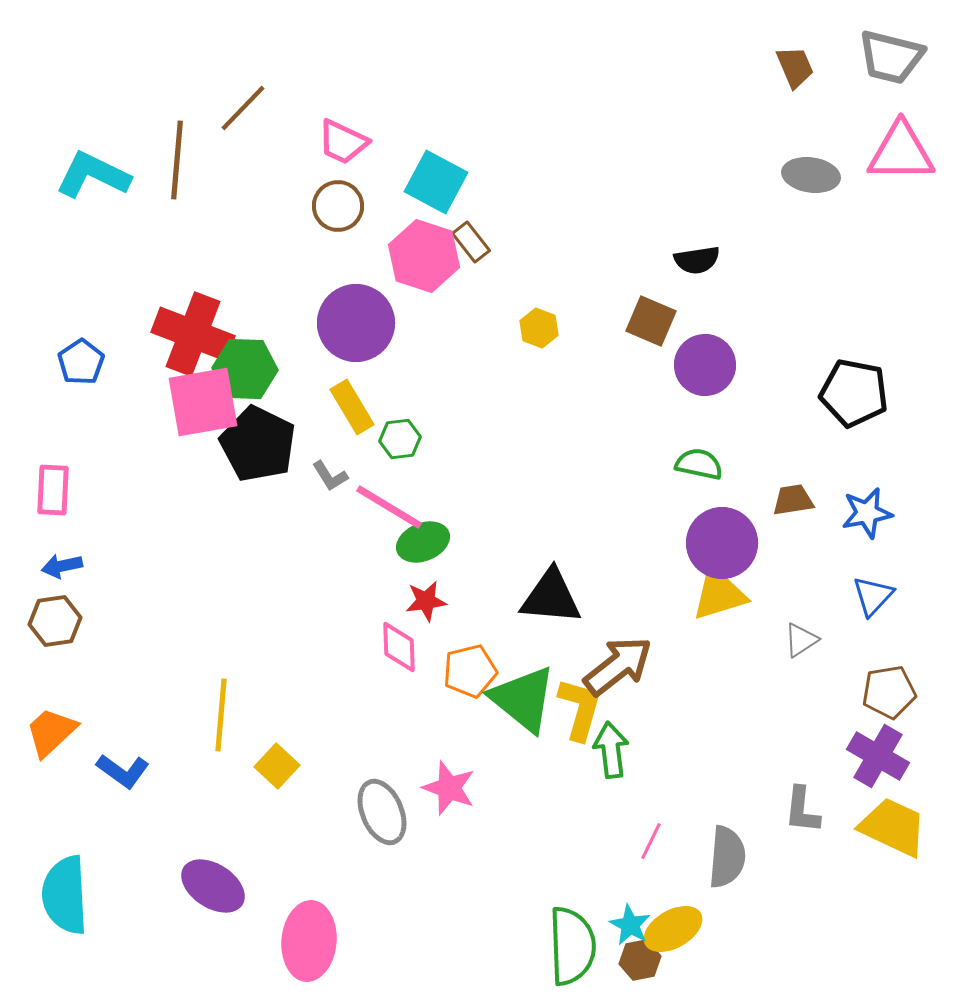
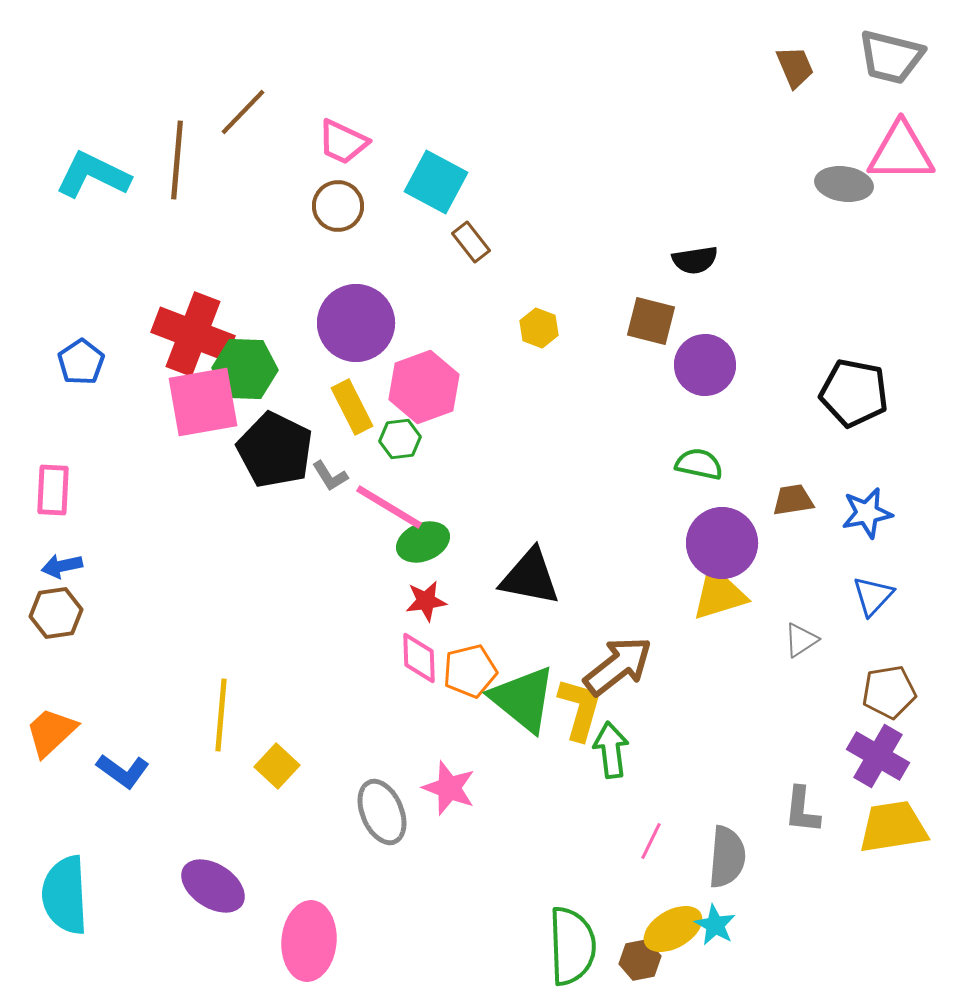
brown line at (243, 108): moved 4 px down
gray ellipse at (811, 175): moved 33 px right, 9 px down
pink hexagon at (424, 256): moved 131 px down; rotated 22 degrees clockwise
black semicircle at (697, 260): moved 2 px left
brown square at (651, 321): rotated 9 degrees counterclockwise
yellow rectangle at (352, 407): rotated 4 degrees clockwise
black pentagon at (258, 444): moved 17 px right, 6 px down
black triangle at (551, 597): moved 21 px left, 20 px up; rotated 6 degrees clockwise
brown hexagon at (55, 621): moved 1 px right, 8 px up
pink diamond at (399, 647): moved 20 px right, 11 px down
yellow trapezoid at (893, 827): rotated 34 degrees counterclockwise
cyan star at (630, 925): moved 85 px right
